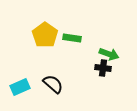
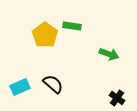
green rectangle: moved 12 px up
black cross: moved 14 px right, 30 px down; rotated 28 degrees clockwise
